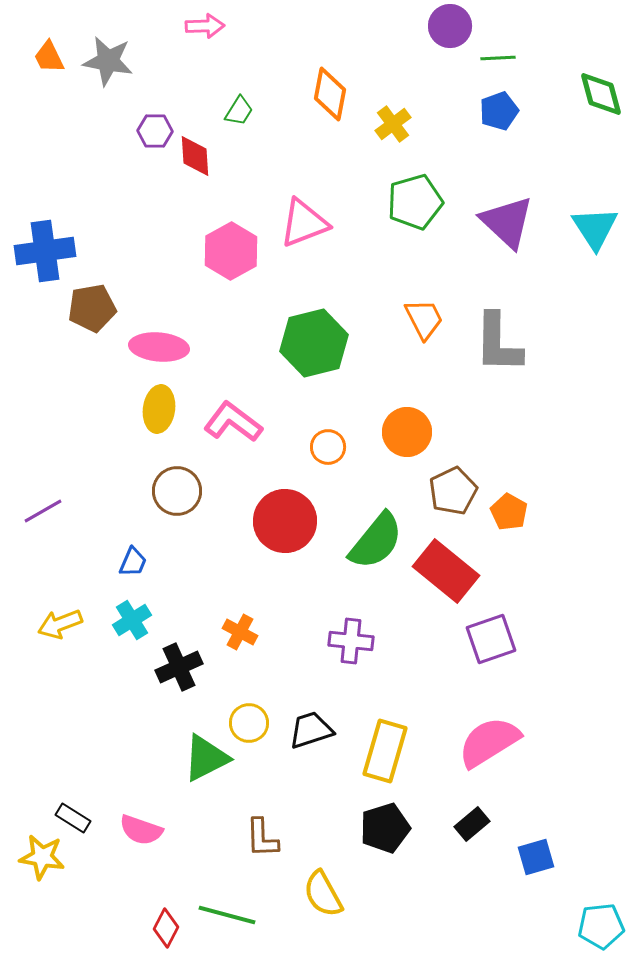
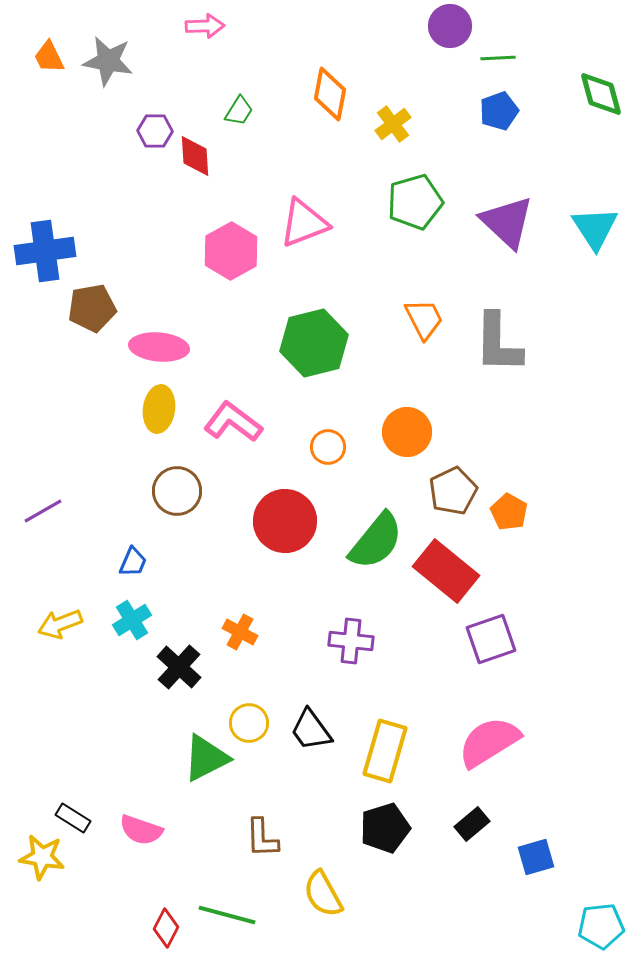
black cross at (179, 667): rotated 24 degrees counterclockwise
black trapezoid at (311, 730): rotated 108 degrees counterclockwise
